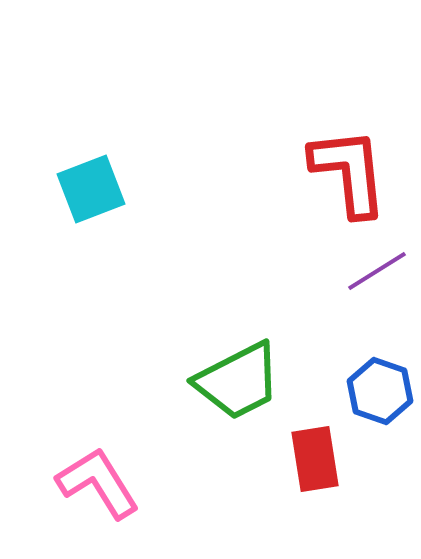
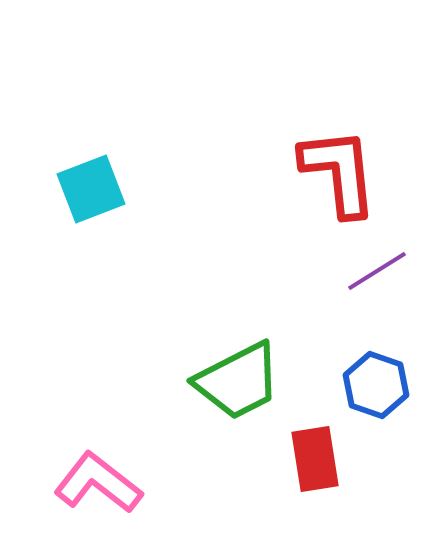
red L-shape: moved 10 px left
blue hexagon: moved 4 px left, 6 px up
pink L-shape: rotated 20 degrees counterclockwise
